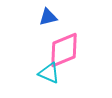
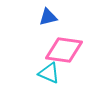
pink diamond: rotated 30 degrees clockwise
